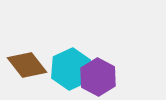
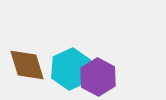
brown diamond: rotated 21 degrees clockwise
